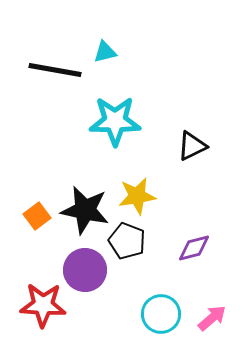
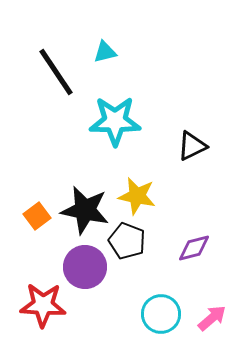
black line: moved 1 px right, 2 px down; rotated 46 degrees clockwise
yellow star: rotated 21 degrees clockwise
purple circle: moved 3 px up
